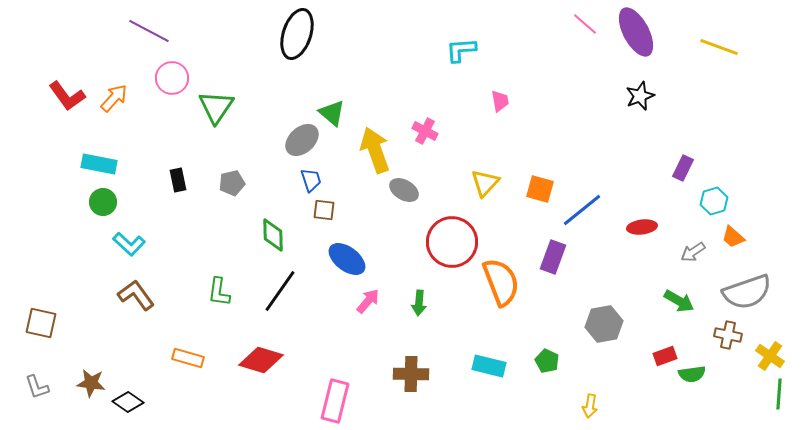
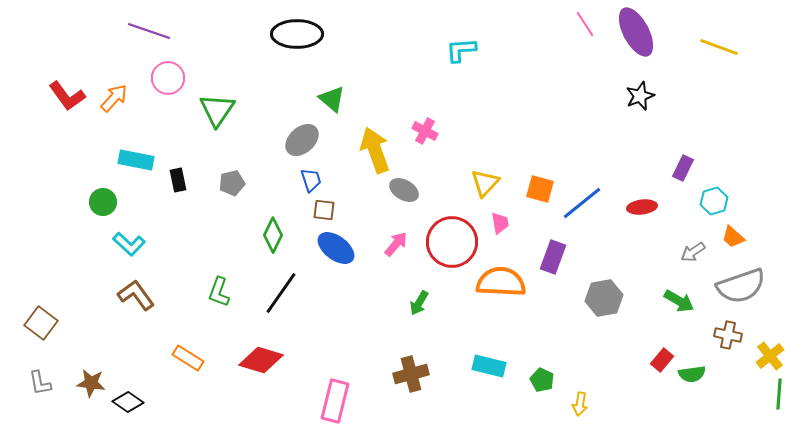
pink line at (585, 24): rotated 16 degrees clockwise
purple line at (149, 31): rotated 9 degrees counterclockwise
black ellipse at (297, 34): rotated 72 degrees clockwise
pink circle at (172, 78): moved 4 px left
pink trapezoid at (500, 101): moved 122 px down
green triangle at (216, 107): moved 1 px right, 3 px down
green triangle at (332, 113): moved 14 px up
cyan rectangle at (99, 164): moved 37 px right, 4 px up
blue line at (582, 210): moved 7 px up
red ellipse at (642, 227): moved 20 px up
green diamond at (273, 235): rotated 28 degrees clockwise
blue ellipse at (347, 259): moved 11 px left, 11 px up
orange semicircle at (501, 282): rotated 66 degrees counterclockwise
black line at (280, 291): moved 1 px right, 2 px down
green L-shape at (219, 292): rotated 12 degrees clockwise
gray semicircle at (747, 292): moved 6 px left, 6 px up
pink arrow at (368, 301): moved 28 px right, 57 px up
green arrow at (419, 303): rotated 25 degrees clockwise
brown square at (41, 323): rotated 24 degrees clockwise
gray hexagon at (604, 324): moved 26 px up
red rectangle at (665, 356): moved 3 px left, 4 px down; rotated 30 degrees counterclockwise
yellow cross at (770, 356): rotated 16 degrees clockwise
orange rectangle at (188, 358): rotated 16 degrees clockwise
green pentagon at (547, 361): moved 5 px left, 19 px down
brown cross at (411, 374): rotated 16 degrees counterclockwise
gray L-shape at (37, 387): moved 3 px right, 4 px up; rotated 8 degrees clockwise
yellow arrow at (590, 406): moved 10 px left, 2 px up
